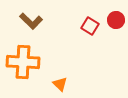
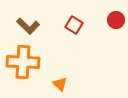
brown L-shape: moved 3 px left, 5 px down
red square: moved 16 px left, 1 px up
